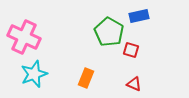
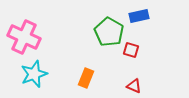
red triangle: moved 2 px down
